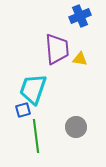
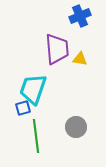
blue square: moved 2 px up
